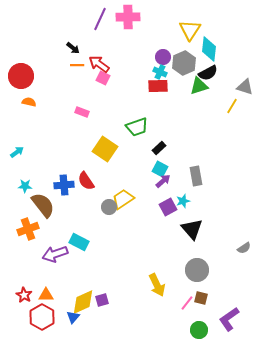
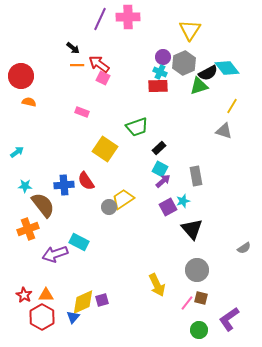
cyan diamond at (209, 49): moved 18 px right, 19 px down; rotated 45 degrees counterclockwise
gray triangle at (245, 87): moved 21 px left, 44 px down
